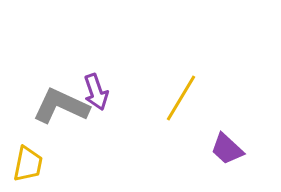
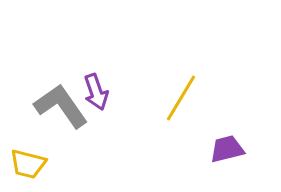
gray L-shape: rotated 30 degrees clockwise
purple trapezoid: rotated 123 degrees clockwise
yellow trapezoid: rotated 93 degrees clockwise
